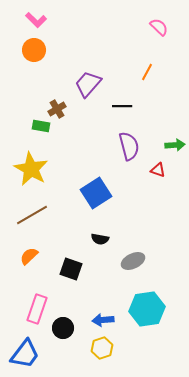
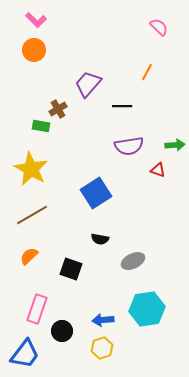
brown cross: moved 1 px right
purple semicircle: rotated 96 degrees clockwise
black circle: moved 1 px left, 3 px down
